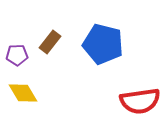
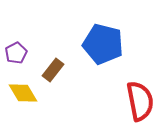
brown rectangle: moved 3 px right, 28 px down
purple pentagon: moved 1 px left, 2 px up; rotated 25 degrees counterclockwise
red semicircle: rotated 93 degrees counterclockwise
